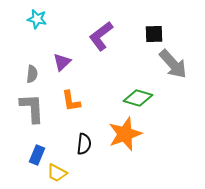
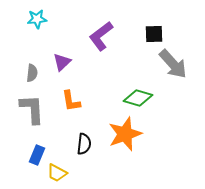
cyan star: rotated 18 degrees counterclockwise
gray semicircle: moved 1 px up
gray L-shape: moved 1 px down
